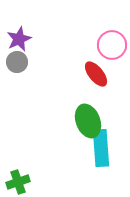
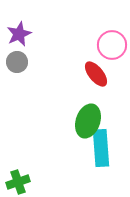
purple star: moved 5 px up
green ellipse: rotated 40 degrees clockwise
